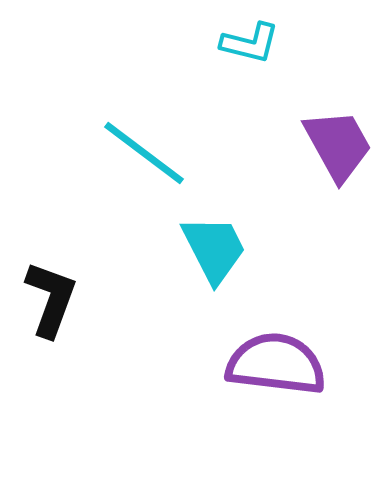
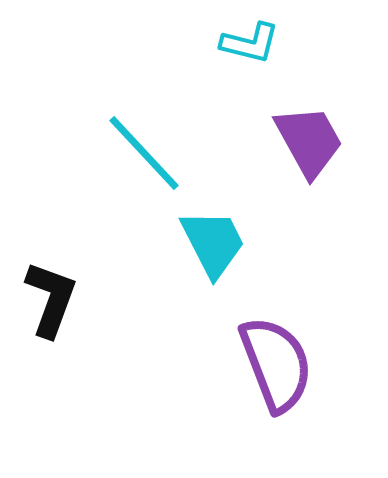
purple trapezoid: moved 29 px left, 4 px up
cyan line: rotated 10 degrees clockwise
cyan trapezoid: moved 1 px left, 6 px up
purple semicircle: rotated 62 degrees clockwise
